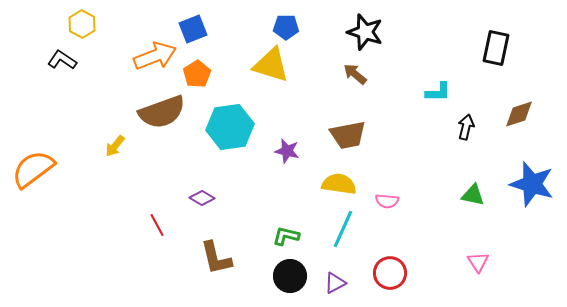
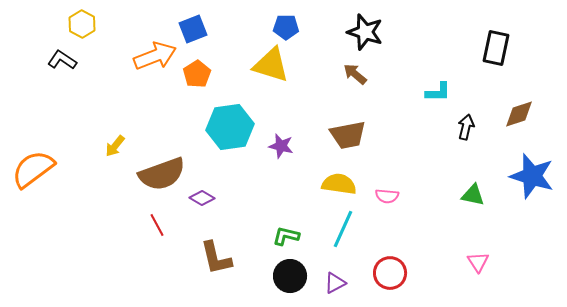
brown semicircle: moved 62 px down
purple star: moved 6 px left, 5 px up
blue star: moved 8 px up
pink semicircle: moved 5 px up
